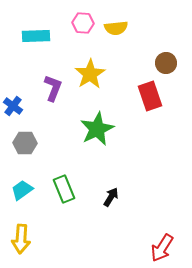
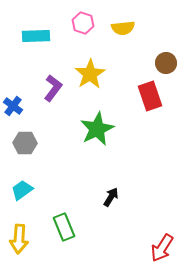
pink hexagon: rotated 15 degrees clockwise
yellow semicircle: moved 7 px right
purple L-shape: rotated 16 degrees clockwise
green rectangle: moved 38 px down
yellow arrow: moved 2 px left
